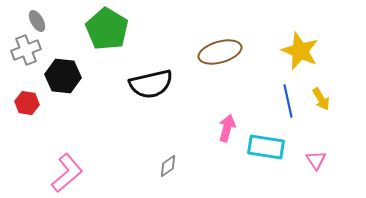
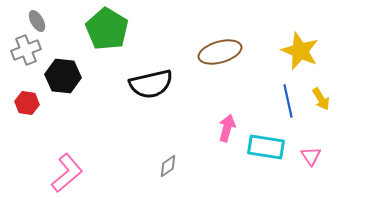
pink triangle: moved 5 px left, 4 px up
